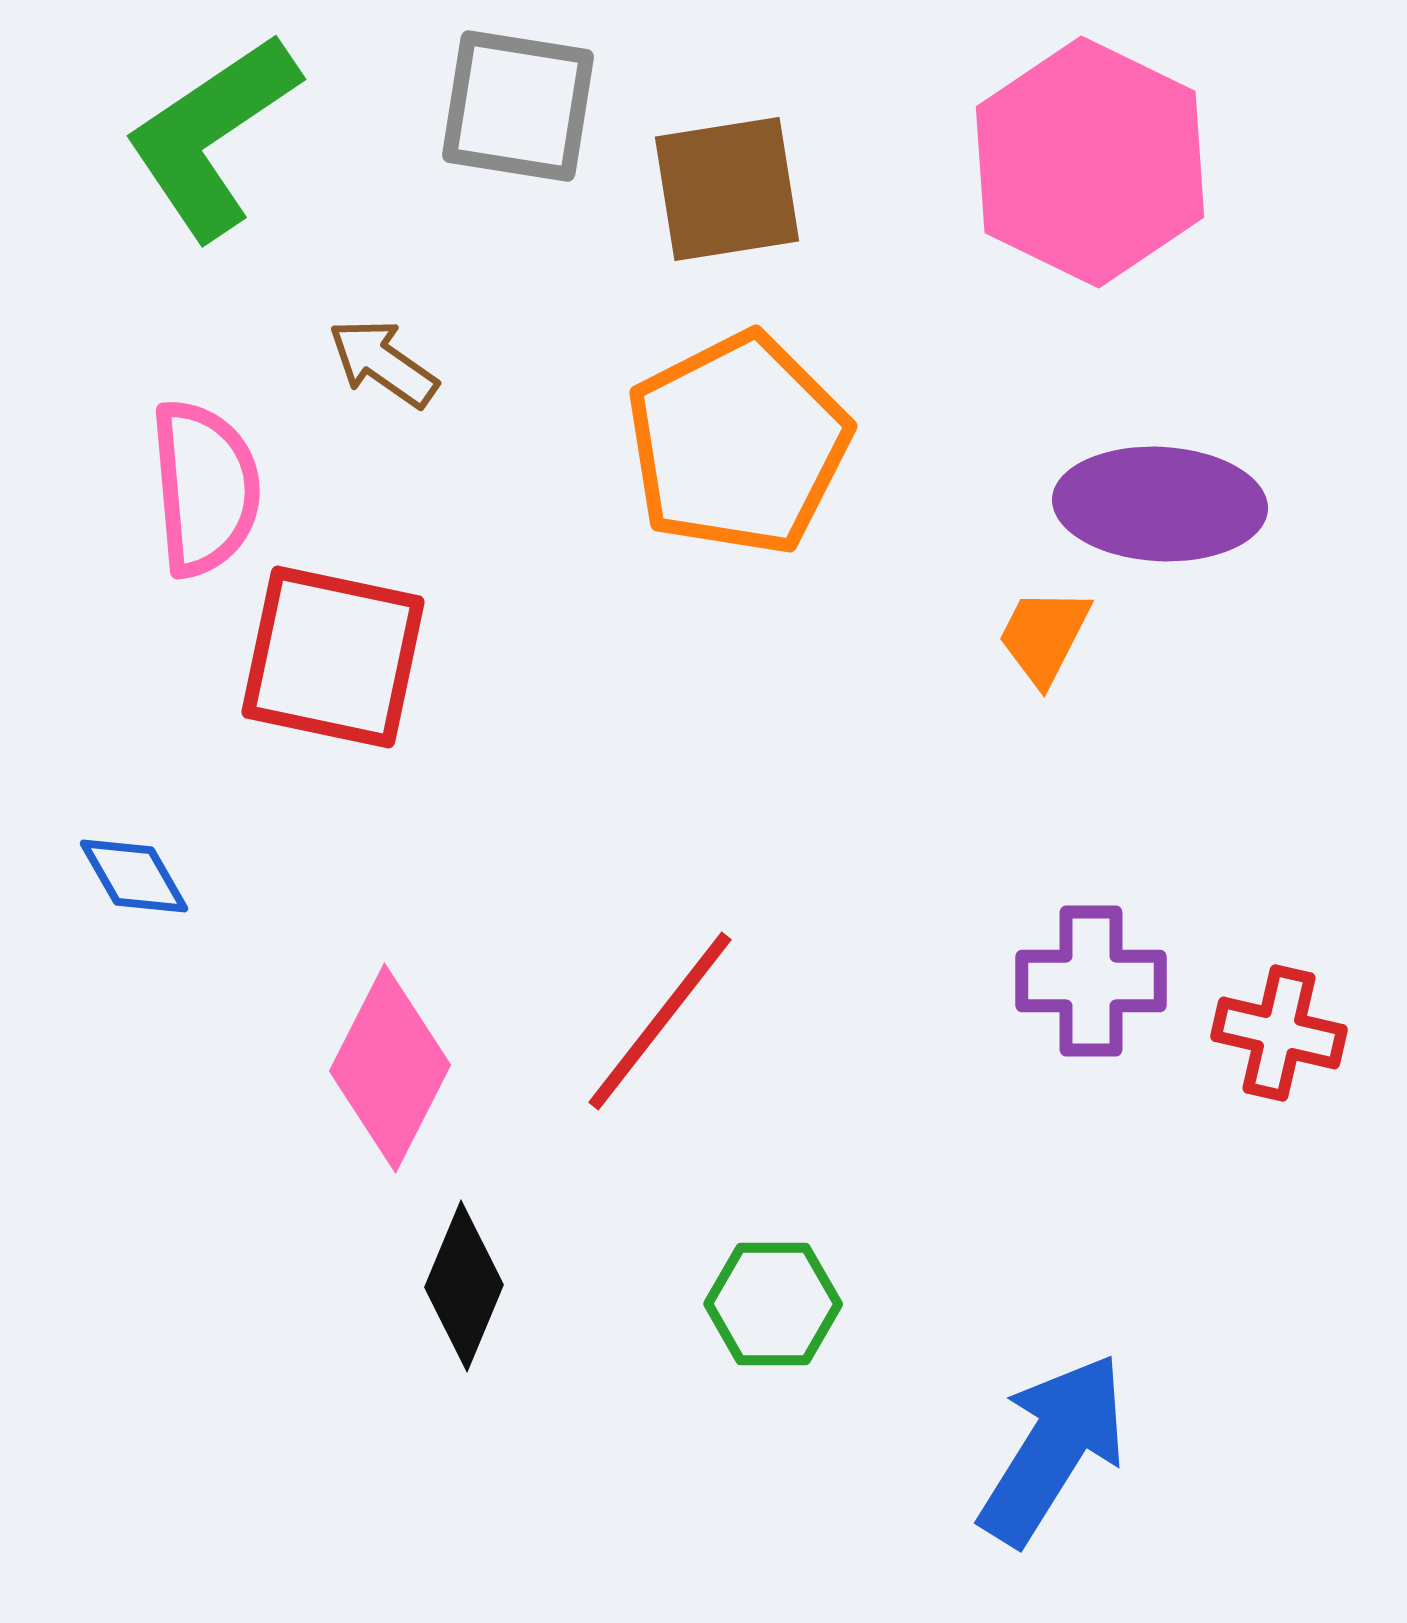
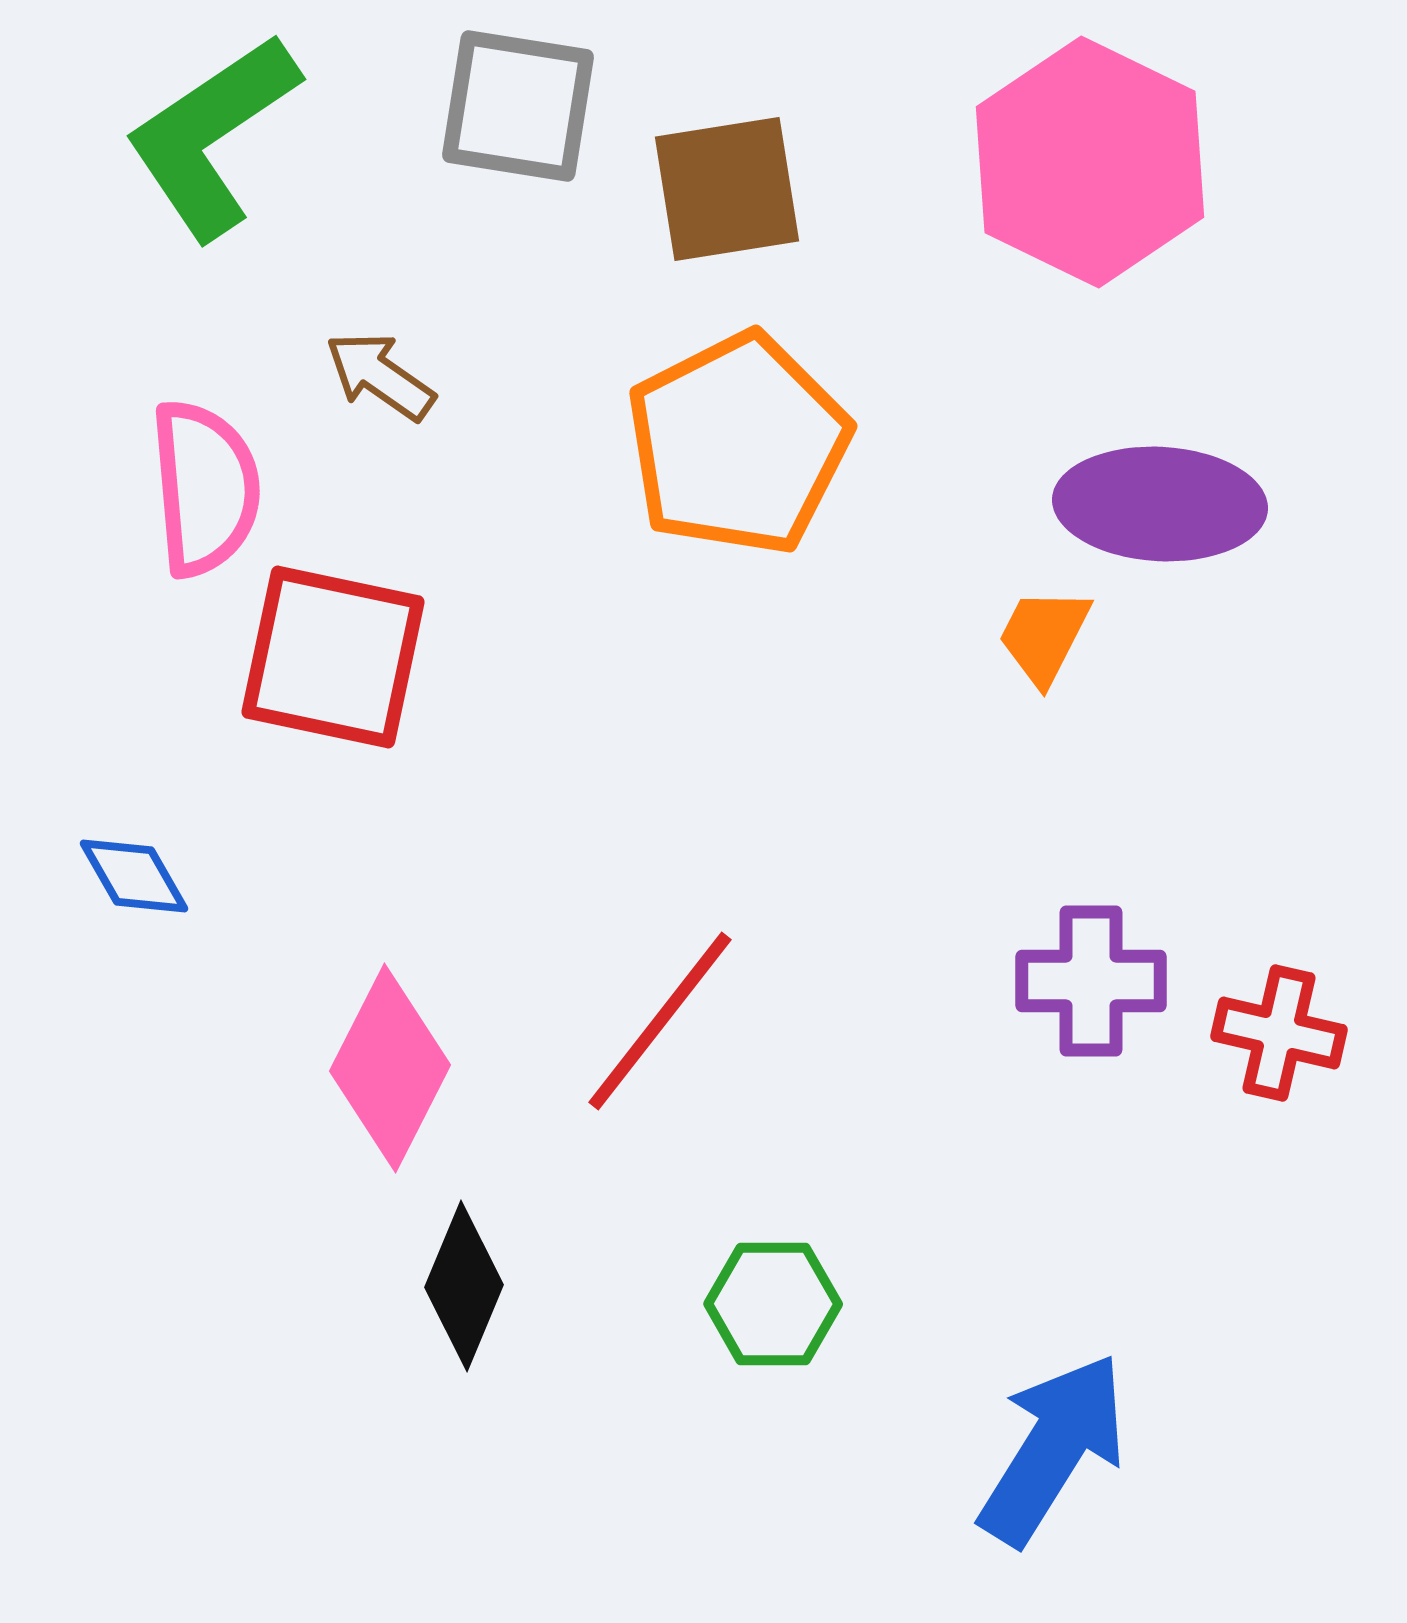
brown arrow: moved 3 px left, 13 px down
